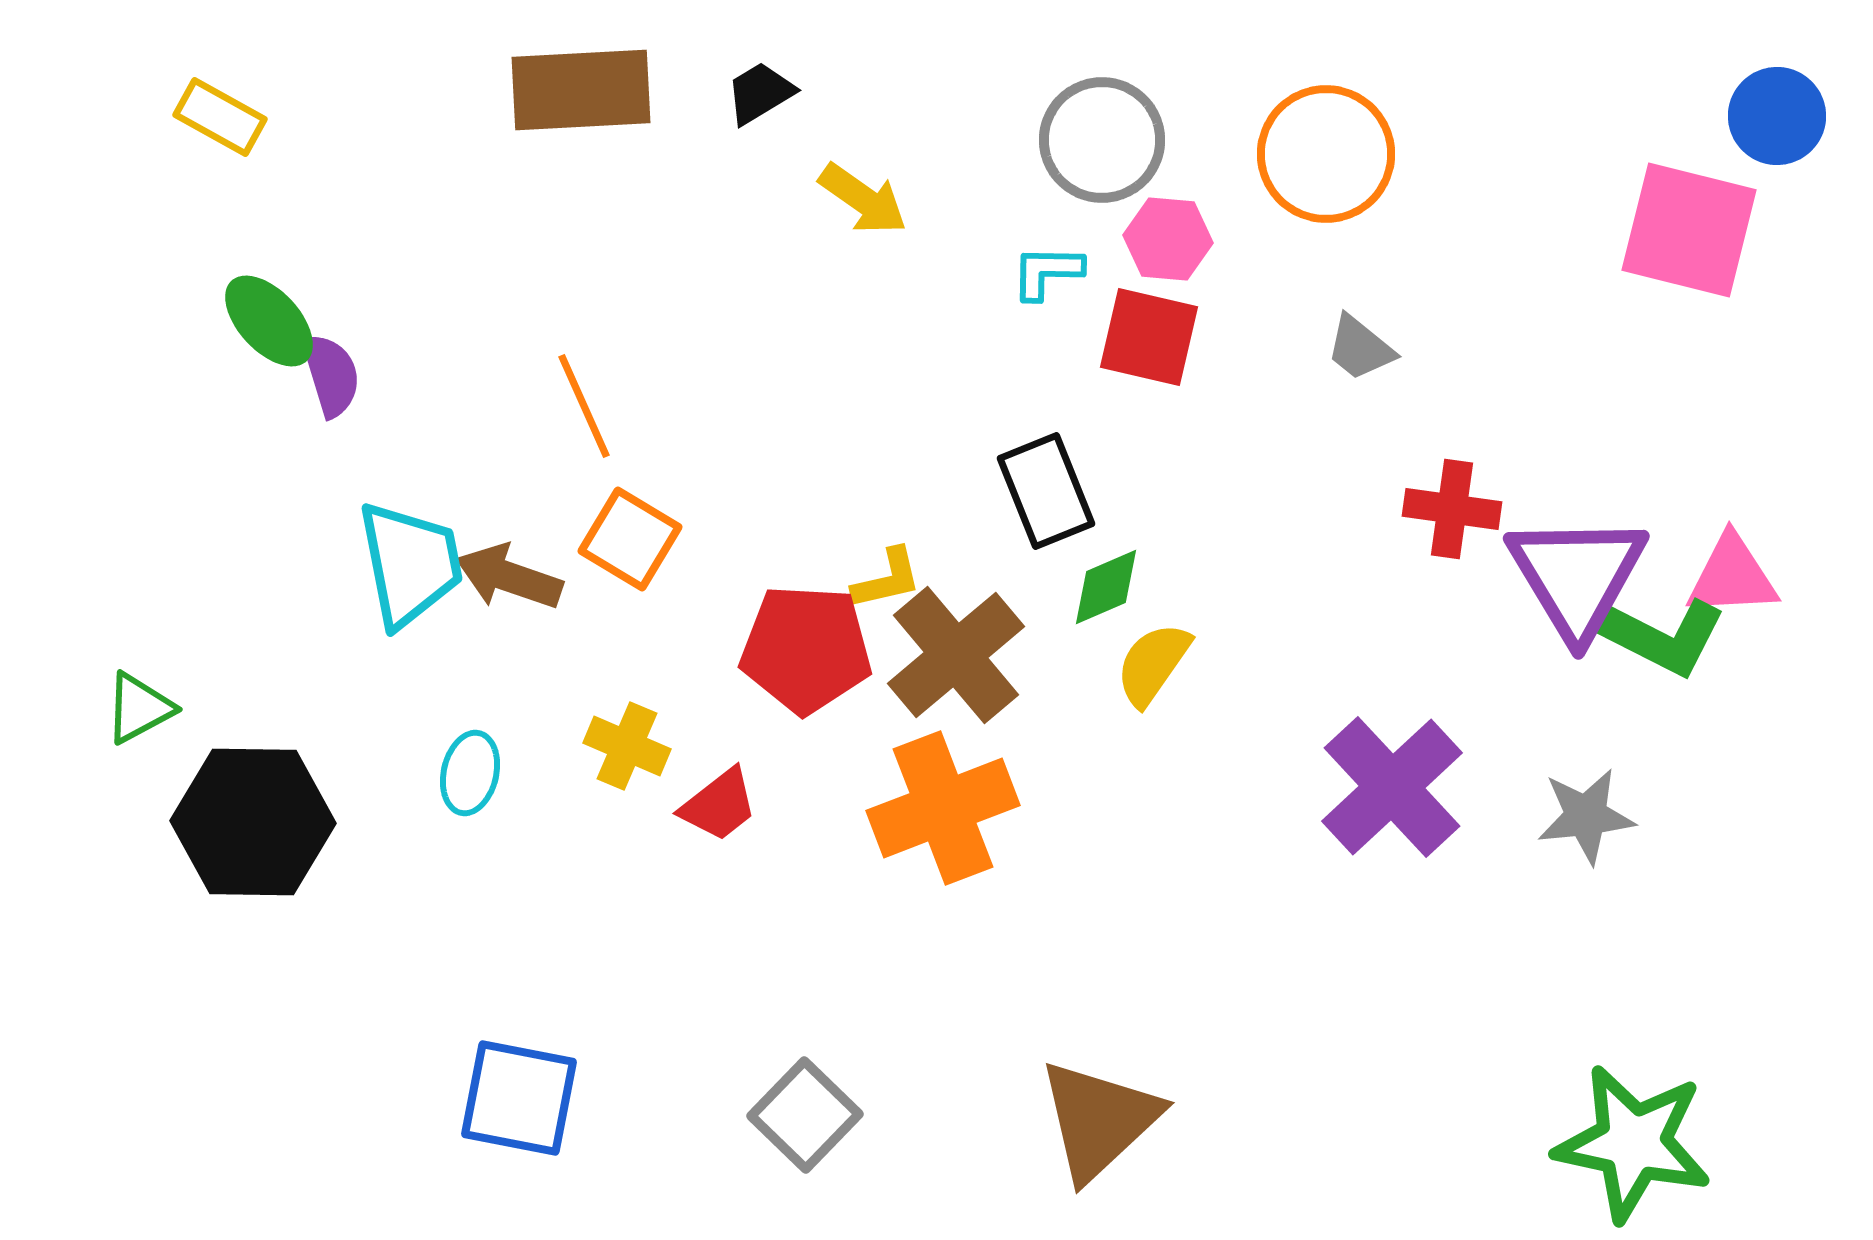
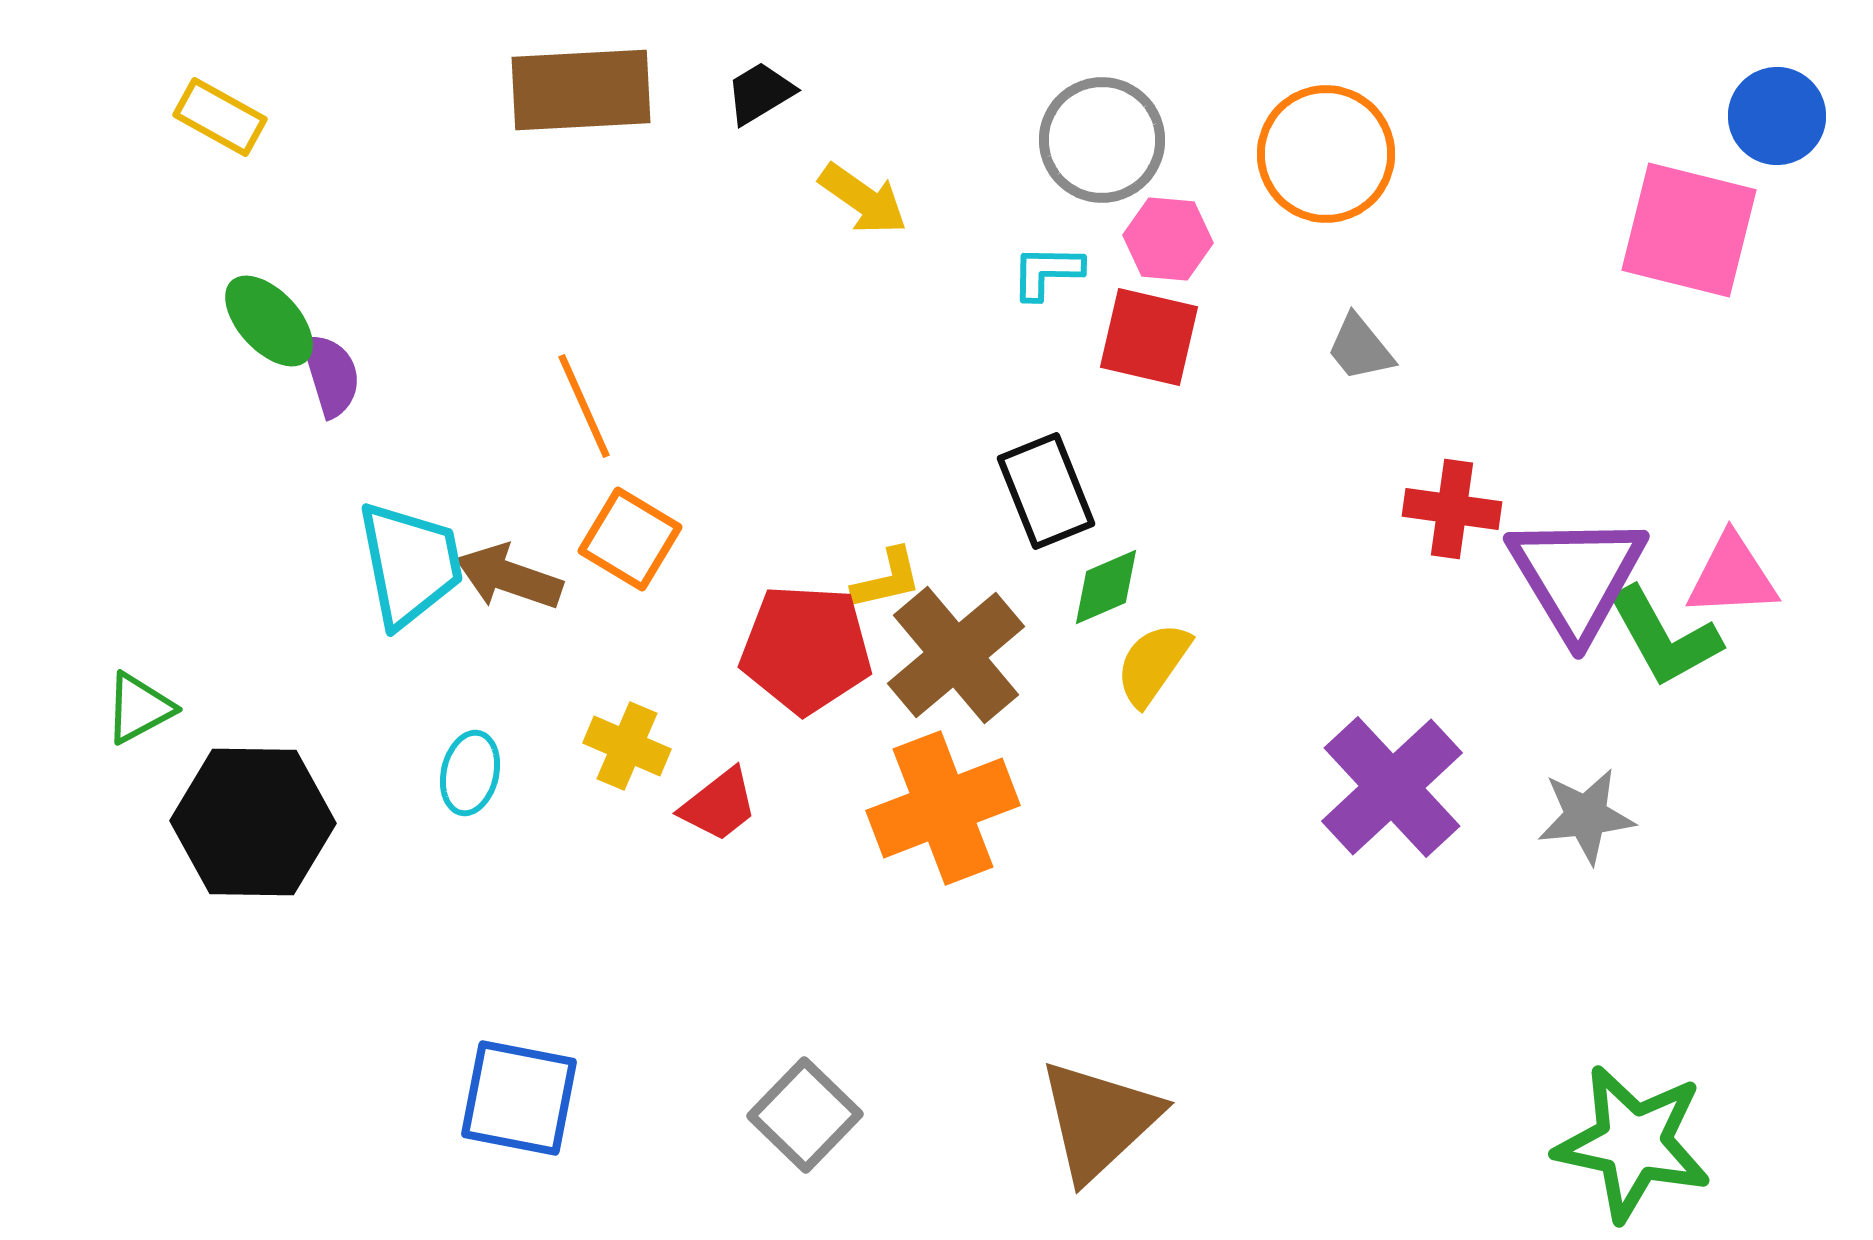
gray trapezoid: rotated 12 degrees clockwise
green L-shape: rotated 34 degrees clockwise
